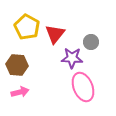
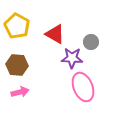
yellow pentagon: moved 10 px left, 1 px up
red triangle: rotated 40 degrees counterclockwise
